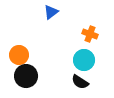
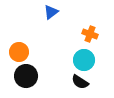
orange circle: moved 3 px up
